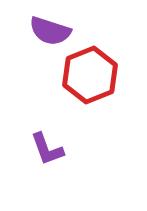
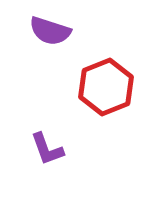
red hexagon: moved 16 px right, 12 px down
